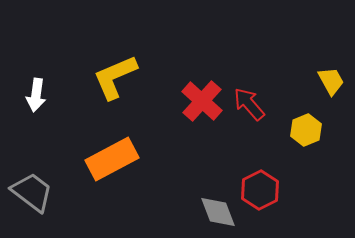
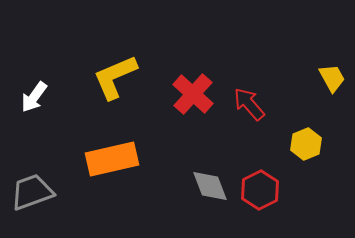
yellow trapezoid: moved 1 px right, 3 px up
white arrow: moved 2 px left, 2 px down; rotated 28 degrees clockwise
red cross: moved 9 px left, 7 px up
yellow hexagon: moved 14 px down
orange rectangle: rotated 15 degrees clockwise
gray trapezoid: rotated 57 degrees counterclockwise
gray diamond: moved 8 px left, 26 px up
